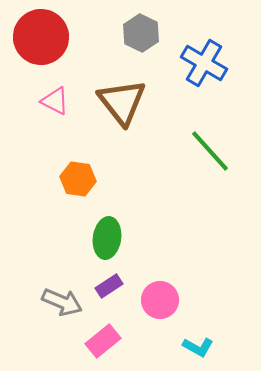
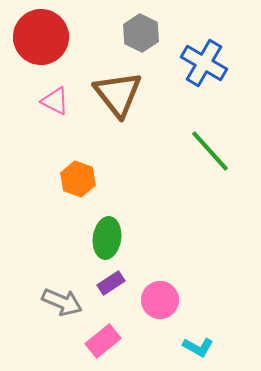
brown triangle: moved 4 px left, 8 px up
orange hexagon: rotated 12 degrees clockwise
purple rectangle: moved 2 px right, 3 px up
